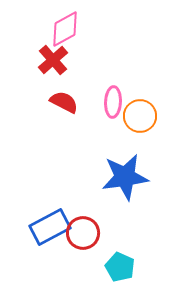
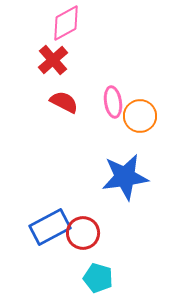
pink diamond: moved 1 px right, 6 px up
pink ellipse: rotated 12 degrees counterclockwise
cyan pentagon: moved 22 px left, 11 px down; rotated 8 degrees counterclockwise
